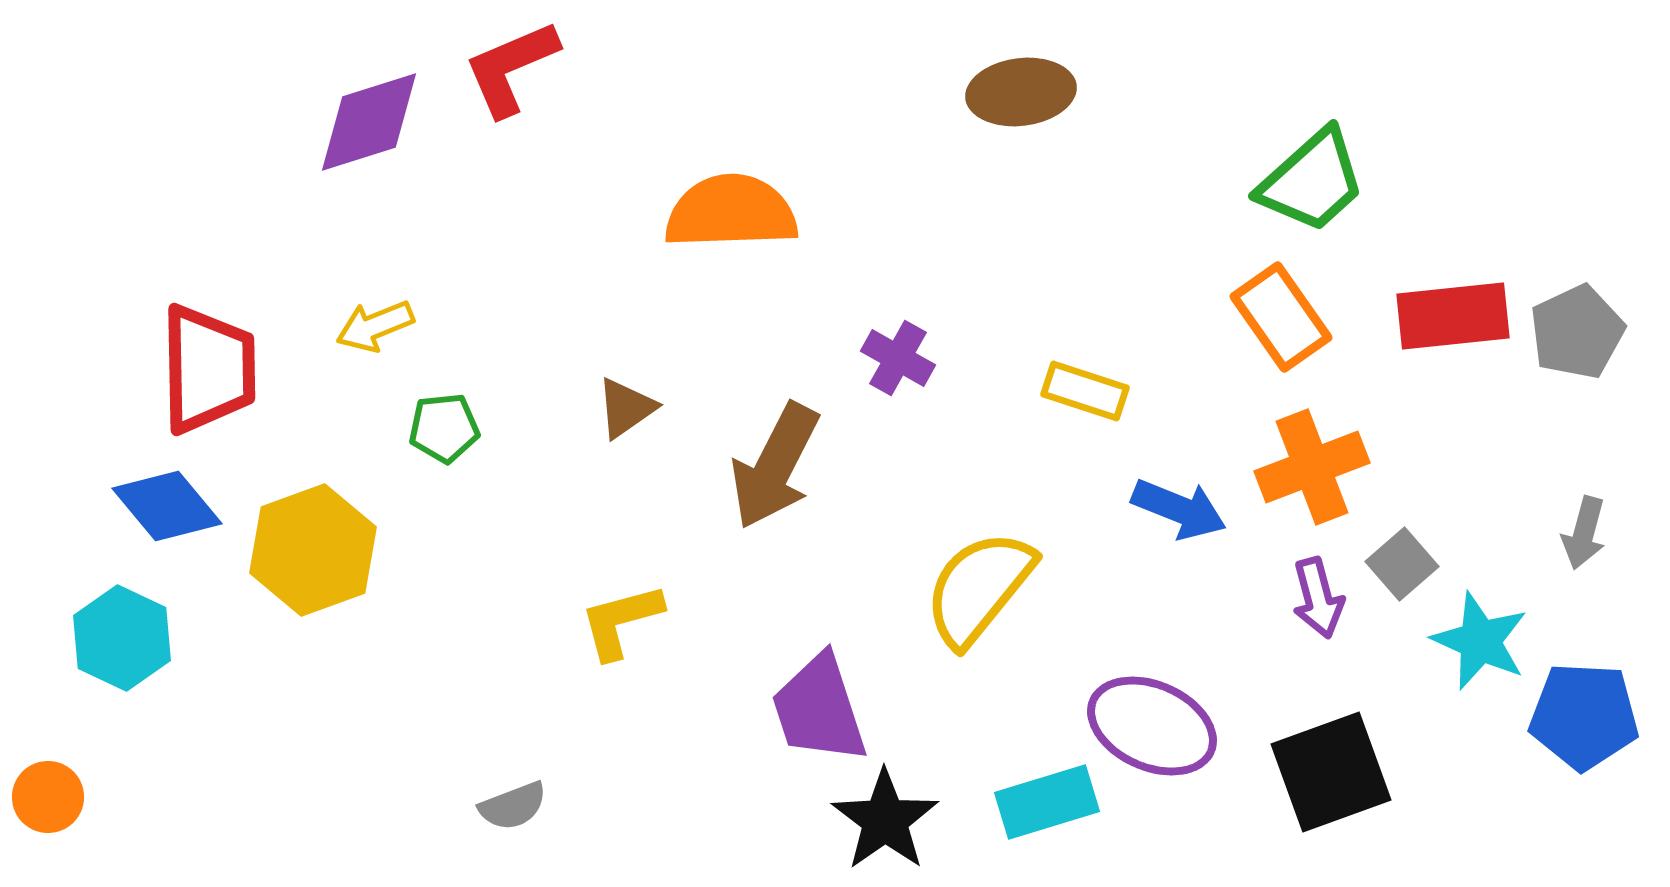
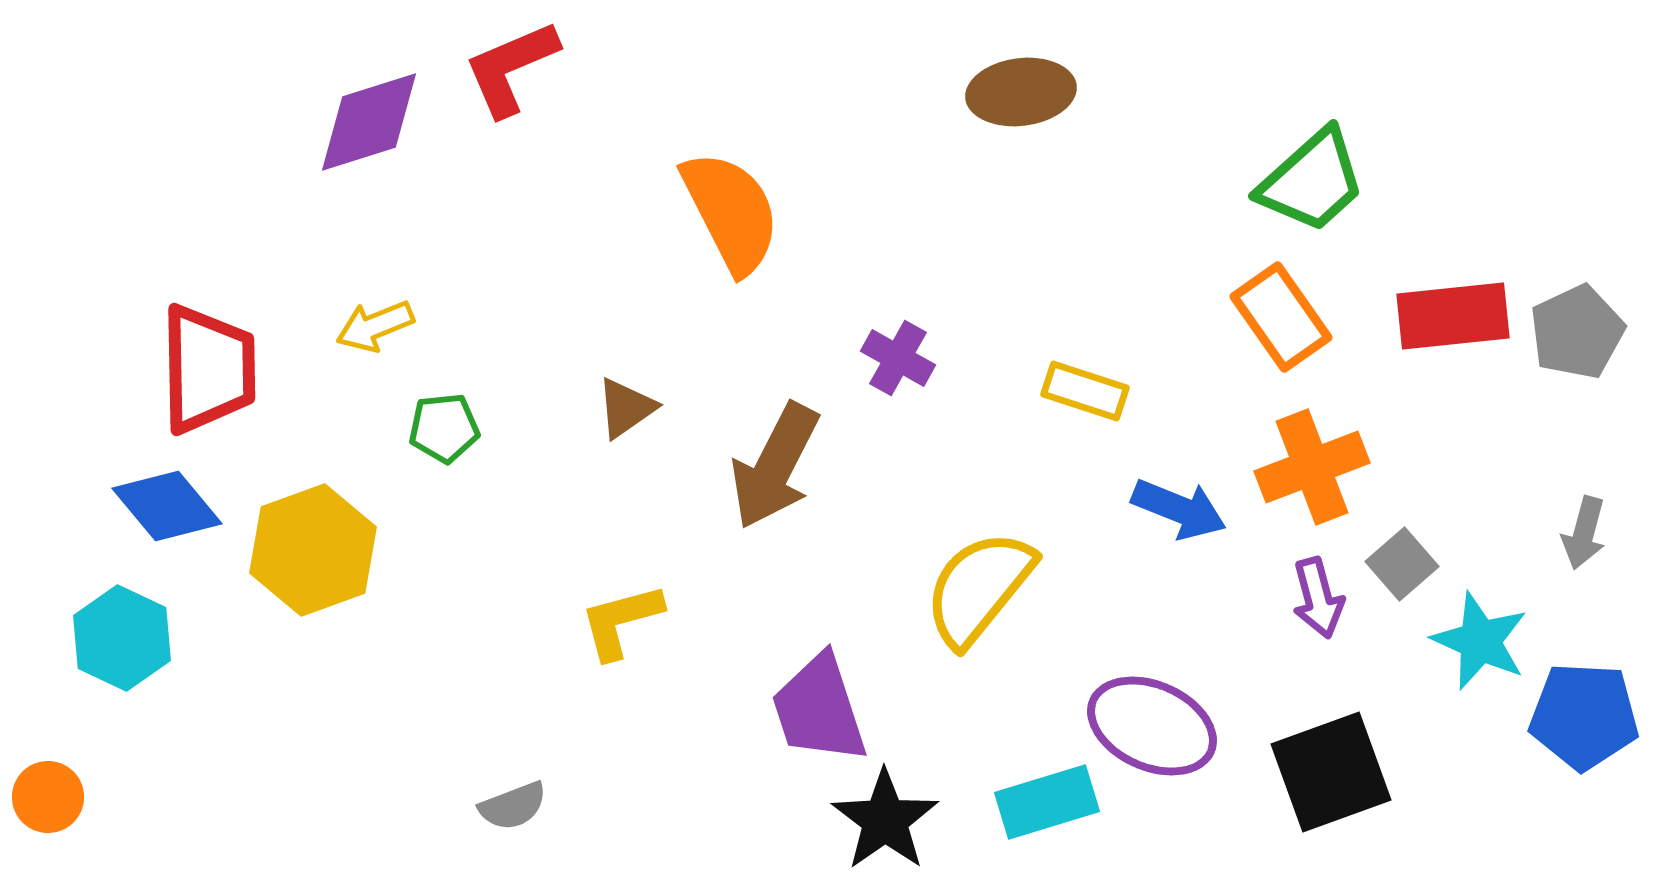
orange semicircle: rotated 65 degrees clockwise
